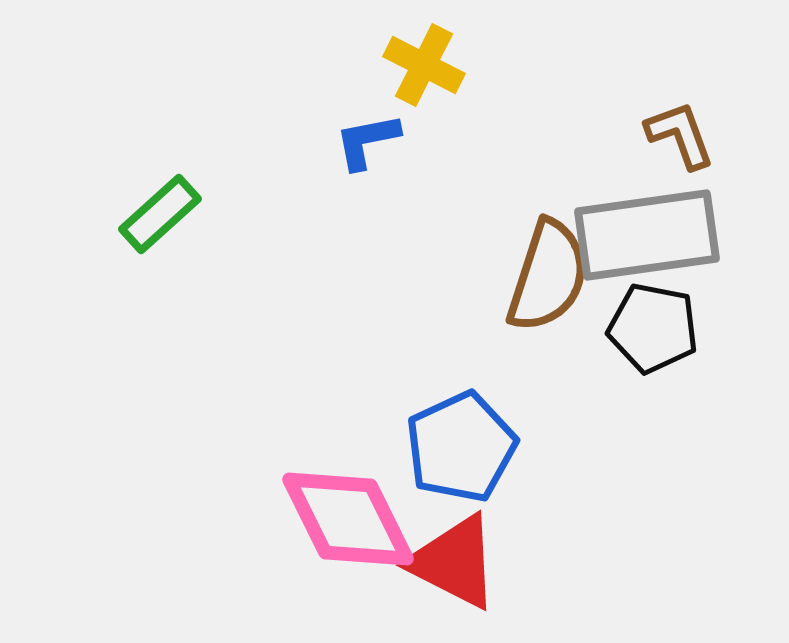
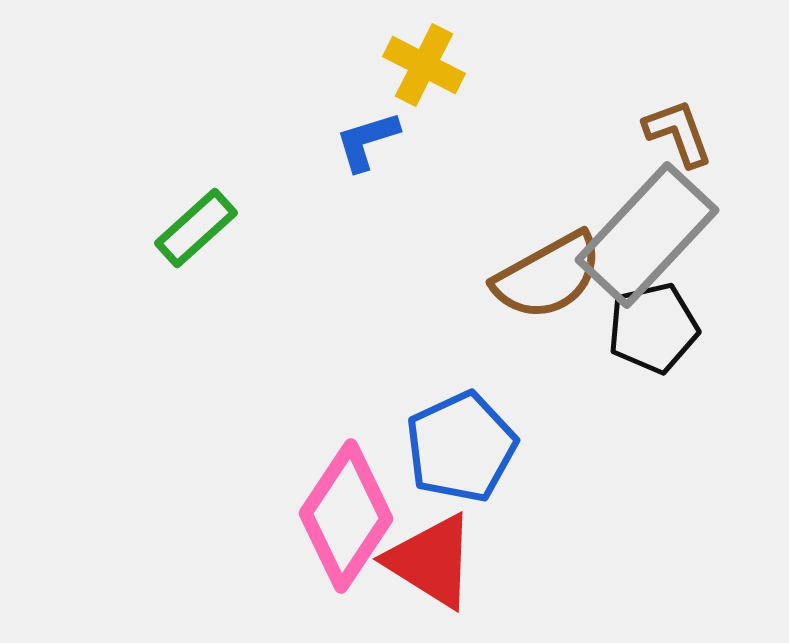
brown L-shape: moved 2 px left, 2 px up
blue L-shape: rotated 6 degrees counterclockwise
green rectangle: moved 36 px right, 14 px down
gray rectangle: rotated 39 degrees counterclockwise
brown semicircle: rotated 43 degrees clockwise
black pentagon: rotated 24 degrees counterclockwise
pink diamond: moved 2 px left, 3 px up; rotated 60 degrees clockwise
red triangle: moved 23 px left, 1 px up; rotated 5 degrees clockwise
